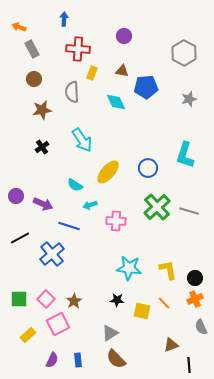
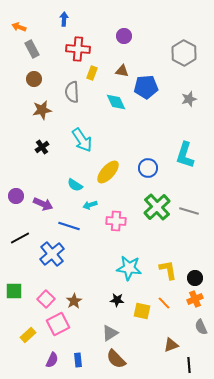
green square at (19, 299): moved 5 px left, 8 px up
